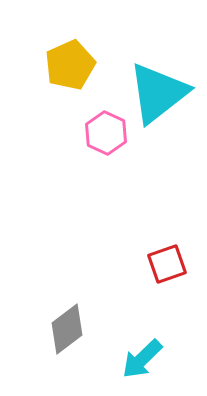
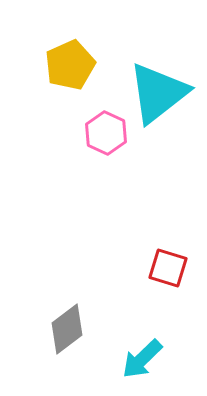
red square: moved 1 px right, 4 px down; rotated 36 degrees clockwise
